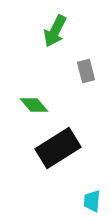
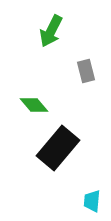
green arrow: moved 4 px left
black rectangle: rotated 18 degrees counterclockwise
